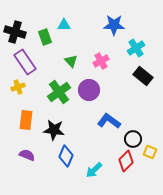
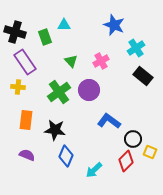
blue star: rotated 20 degrees clockwise
yellow cross: rotated 24 degrees clockwise
black star: moved 1 px right
